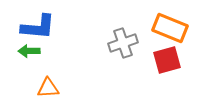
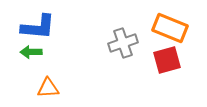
green arrow: moved 2 px right, 1 px down
